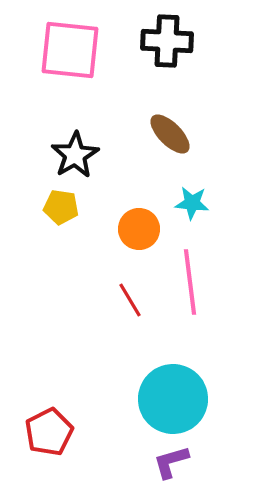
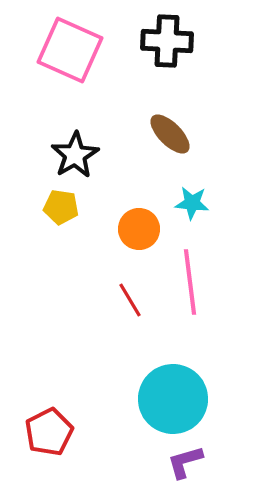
pink square: rotated 18 degrees clockwise
purple L-shape: moved 14 px right
